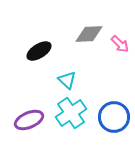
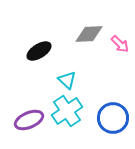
cyan cross: moved 4 px left, 2 px up
blue circle: moved 1 px left, 1 px down
